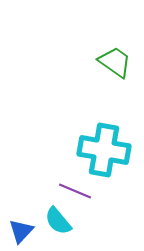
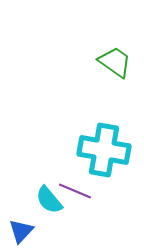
cyan semicircle: moved 9 px left, 21 px up
